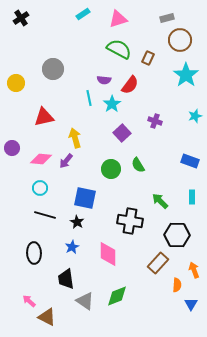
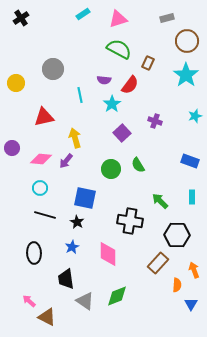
brown circle at (180, 40): moved 7 px right, 1 px down
brown rectangle at (148, 58): moved 5 px down
cyan line at (89, 98): moved 9 px left, 3 px up
